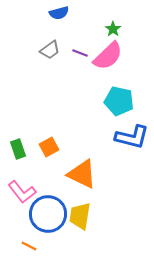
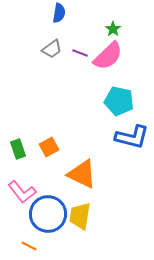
blue semicircle: rotated 66 degrees counterclockwise
gray trapezoid: moved 2 px right, 1 px up
